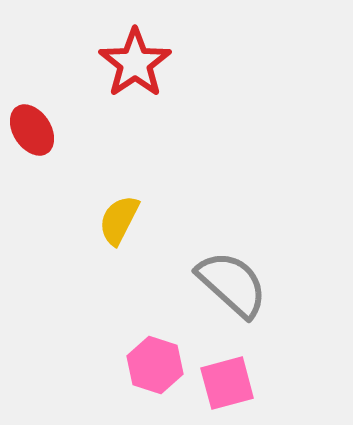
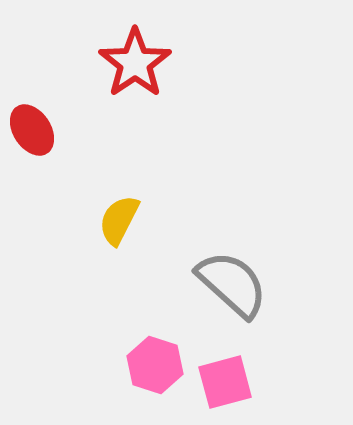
pink square: moved 2 px left, 1 px up
